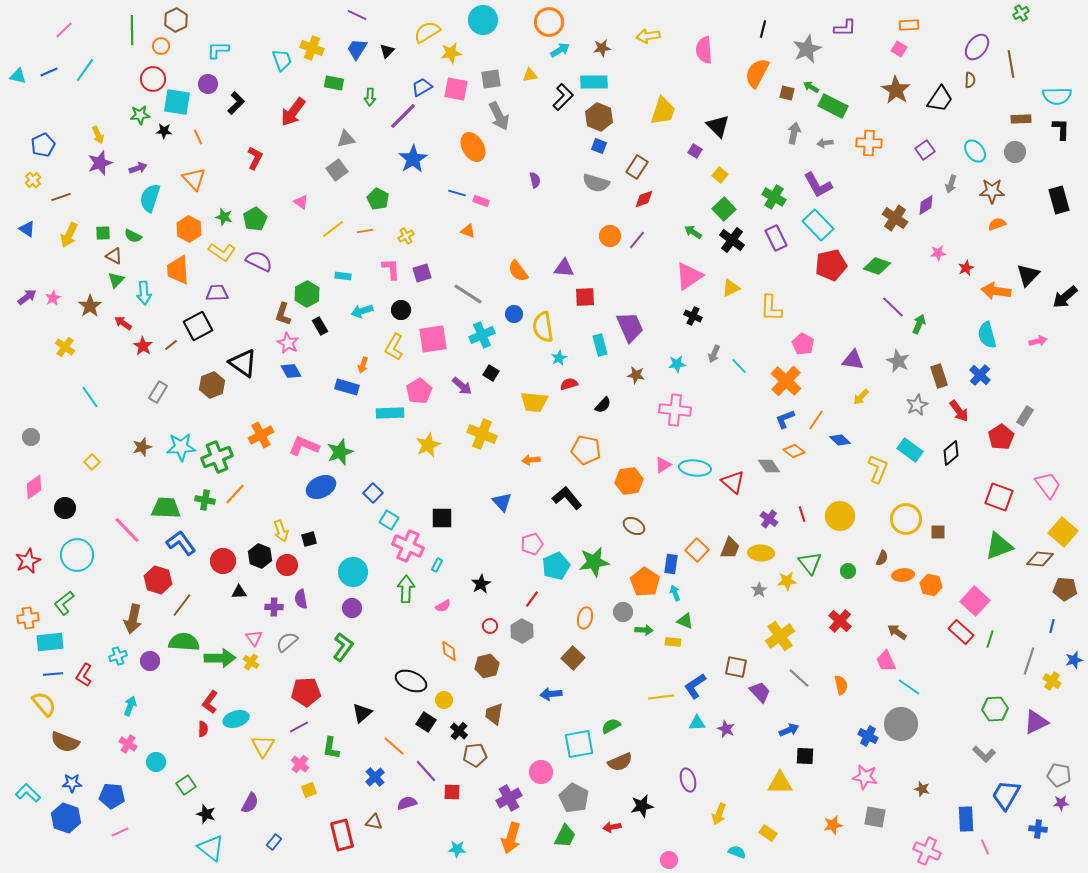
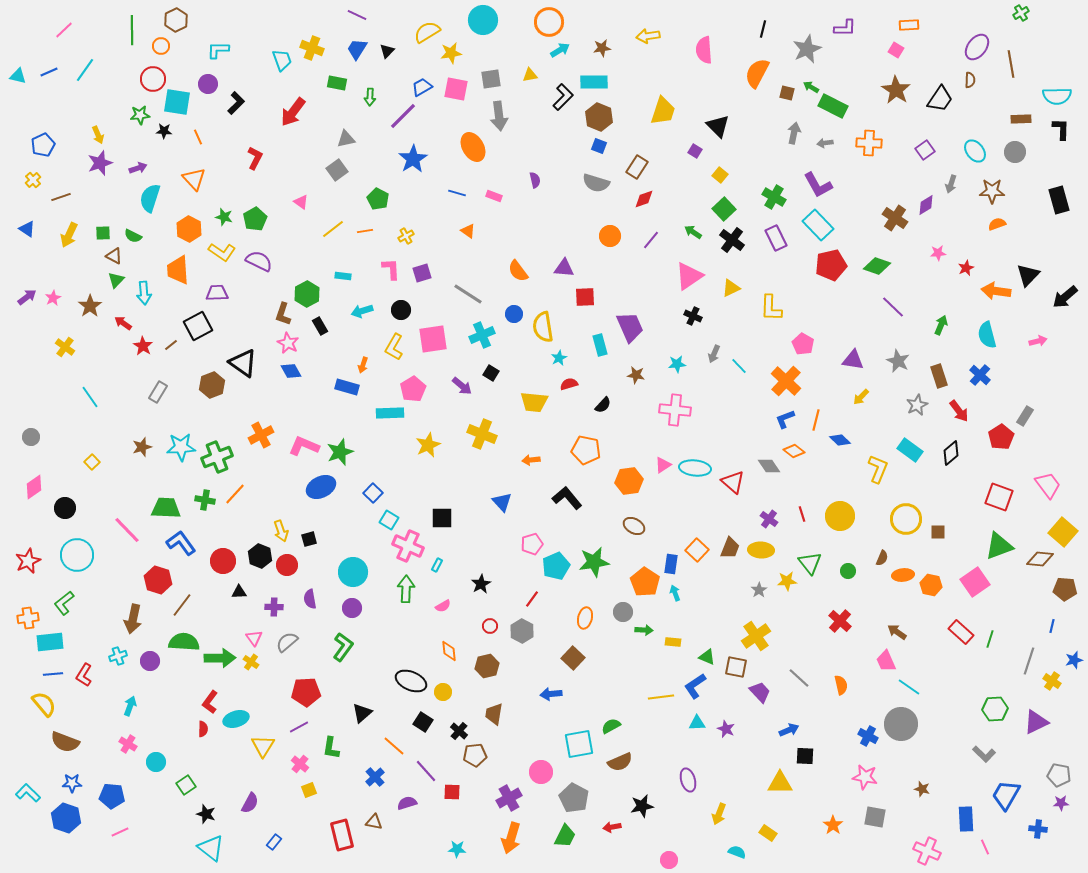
pink square at (899, 49): moved 3 px left, 1 px down
green rectangle at (334, 83): moved 3 px right
gray arrow at (499, 116): rotated 20 degrees clockwise
pink rectangle at (481, 201): moved 13 px right, 5 px up
orange triangle at (468, 231): rotated 14 degrees clockwise
purple line at (637, 240): moved 14 px right
green arrow at (919, 324): moved 22 px right, 1 px down
pink pentagon at (419, 391): moved 6 px left, 2 px up
orange line at (816, 420): rotated 20 degrees counterclockwise
yellow ellipse at (761, 553): moved 3 px up
purple semicircle at (301, 599): moved 9 px right
pink square at (975, 601): moved 19 px up; rotated 12 degrees clockwise
green triangle at (685, 621): moved 22 px right, 36 px down
yellow cross at (780, 636): moved 24 px left
yellow circle at (444, 700): moved 1 px left, 8 px up
black square at (426, 722): moved 3 px left
orange star at (833, 825): rotated 24 degrees counterclockwise
